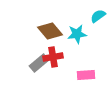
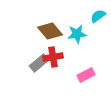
pink rectangle: rotated 24 degrees counterclockwise
